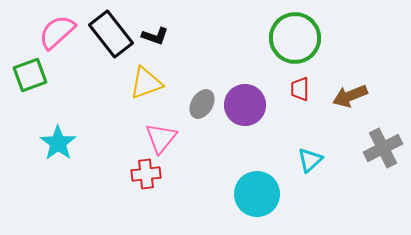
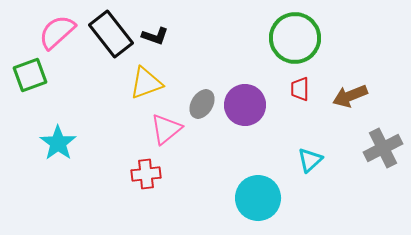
pink triangle: moved 5 px right, 9 px up; rotated 12 degrees clockwise
cyan circle: moved 1 px right, 4 px down
